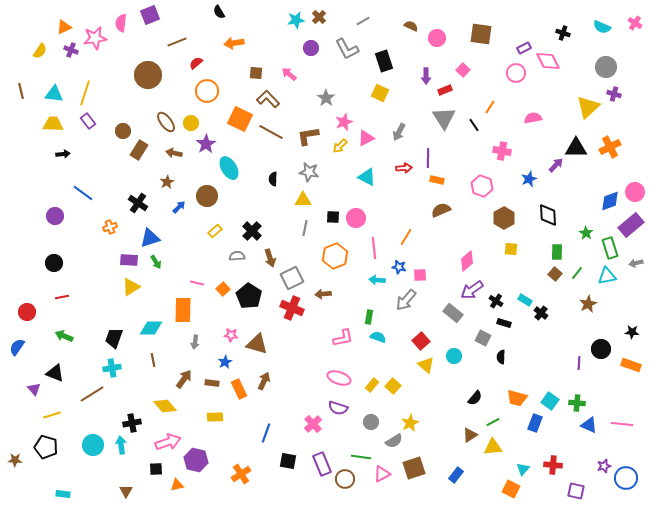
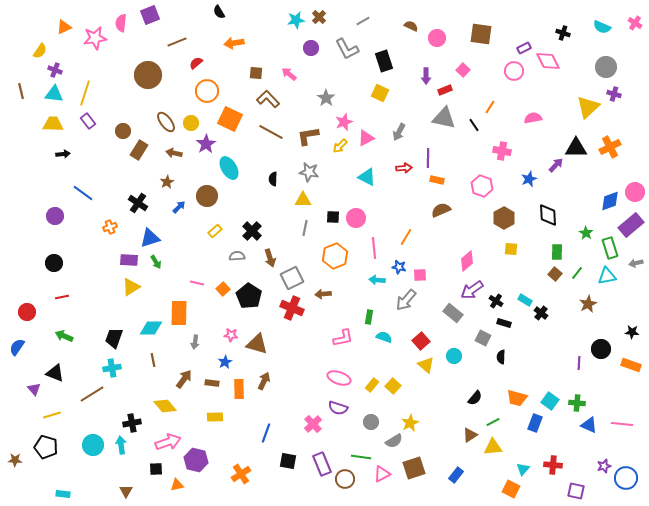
purple cross at (71, 50): moved 16 px left, 20 px down
pink circle at (516, 73): moved 2 px left, 2 px up
gray triangle at (444, 118): rotated 45 degrees counterclockwise
orange square at (240, 119): moved 10 px left
orange rectangle at (183, 310): moved 4 px left, 3 px down
cyan semicircle at (378, 337): moved 6 px right
orange rectangle at (239, 389): rotated 24 degrees clockwise
